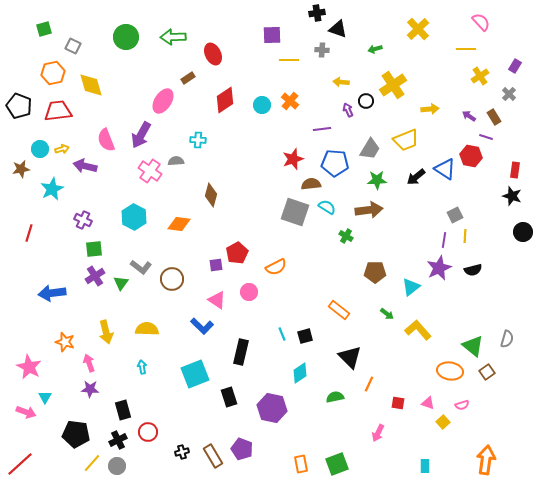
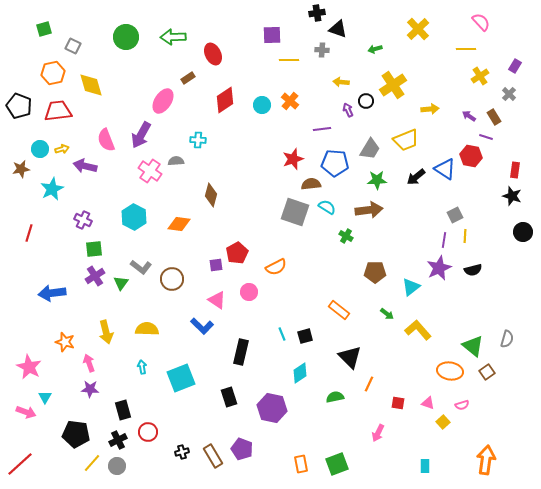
cyan square at (195, 374): moved 14 px left, 4 px down
